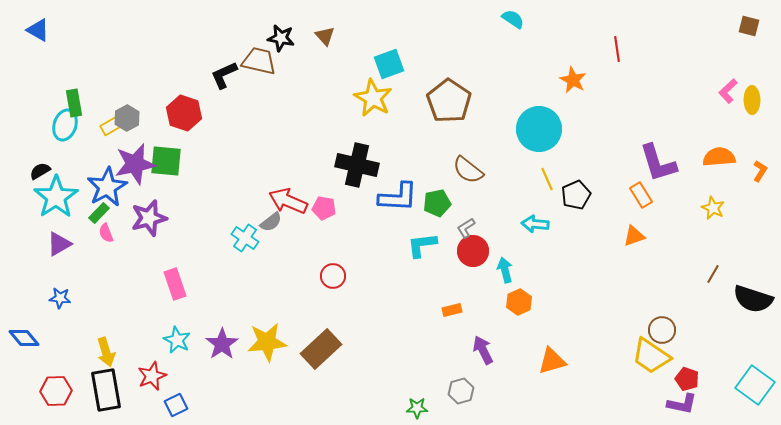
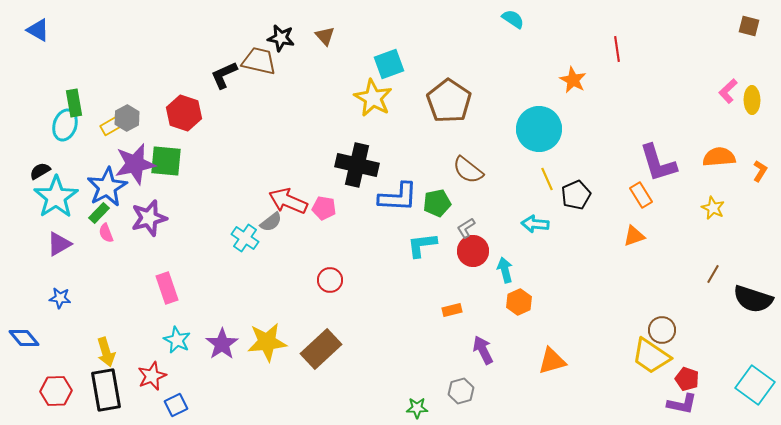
red circle at (333, 276): moved 3 px left, 4 px down
pink rectangle at (175, 284): moved 8 px left, 4 px down
